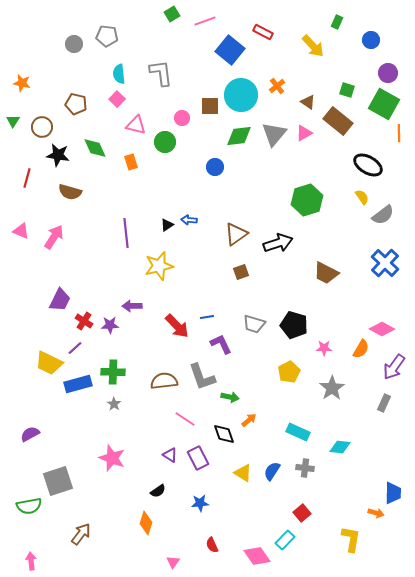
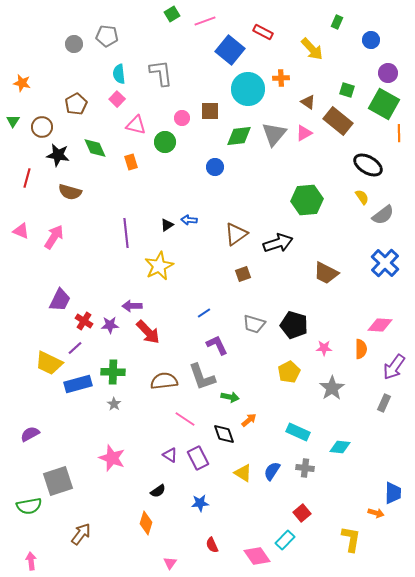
yellow arrow at (313, 46): moved 1 px left, 3 px down
orange cross at (277, 86): moved 4 px right, 8 px up; rotated 35 degrees clockwise
cyan circle at (241, 95): moved 7 px right, 6 px up
brown pentagon at (76, 104): rotated 30 degrees clockwise
brown square at (210, 106): moved 5 px down
green hexagon at (307, 200): rotated 12 degrees clockwise
yellow star at (159, 266): rotated 12 degrees counterclockwise
brown square at (241, 272): moved 2 px right, 2 px down
blue line at (207, 317): moved 3 px left, 4 px up; rotated 24 degrees counterclockwise
red arrow at (177, 326): moved 29 px left, 6 px down
pink diamond at (382, 329): moved 2 px left, 4 px up; rotated 25 degrees counterclockwise
purple L-shape at (221, 344): moved 4 px left, 1 px down
orange semicircle at (361, 349): rotated 30 degrees counterclockwise
pink triangle at (173, 562): moved 3 px left, 1 px down
